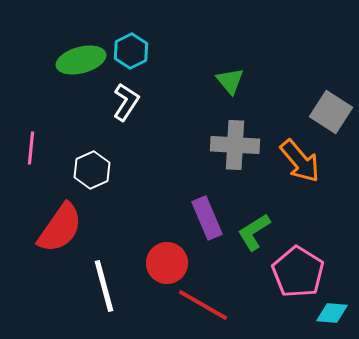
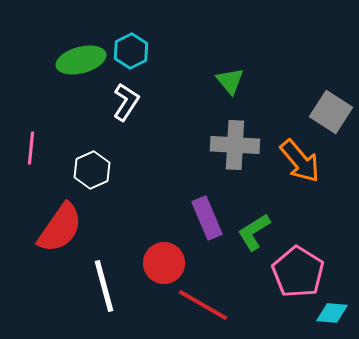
red circle: moved 3 px left
